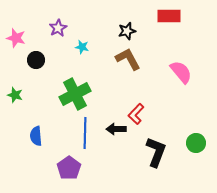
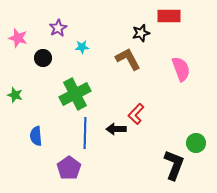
black star: moved 14 px right, 2 px down
pink star: moved 2 px right
cyan star: rotated 16 degrees counterclockwise
black circle: moved 7 px right, 2 px up
pink semicircle: moved 3 px up; rotated 20 degrees clockwise
black L-shape: moved 18 px right, 13 px down
